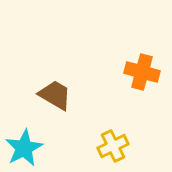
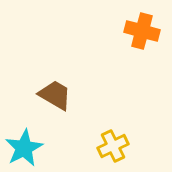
orange cross: moved 41 px up
